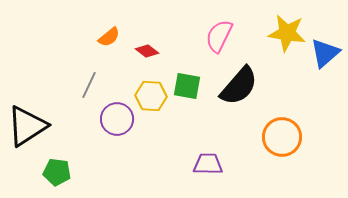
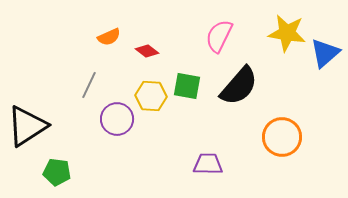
orange semicircle: rotated 15 degrees clockwise
